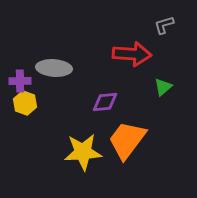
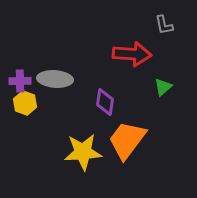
gray L-shape: rotated 85 degrees counterclockwise
gray ellipse: moved 1 px right, 11 px down
purple diamond: rotated 76 degrees counterclockwise
